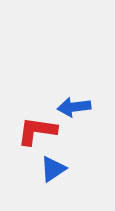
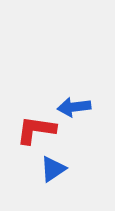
red L-shape: moved 1 px left, 1 px up
